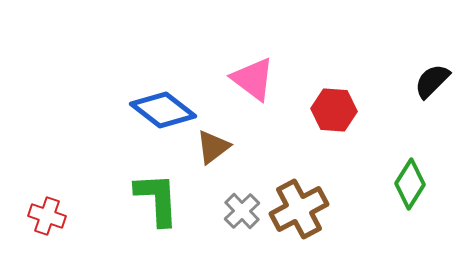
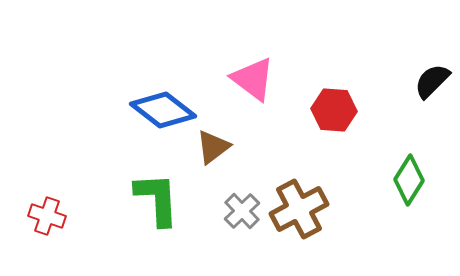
green diamond: moved 1 px left, 4 px up
